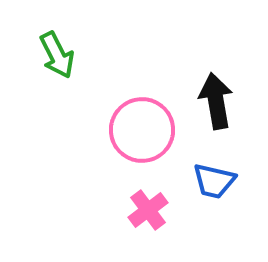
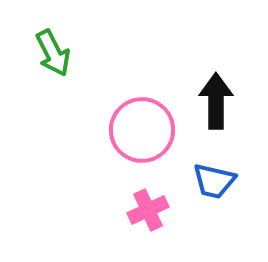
green arrow: moved 4 px left, 2 px up
black arrow: rotated 10 degrees clockwise
pink cross: rotated 12 degrees clockwise
